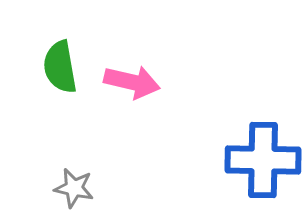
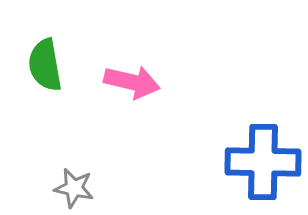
green semicircle: moved 15 px left, 2 px up
blue cross: moved 2 px down
